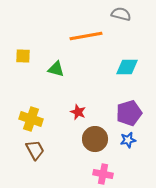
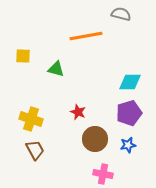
cyan diamond: moved 3 px right, 15 px down
blue star: moved 5 px down
